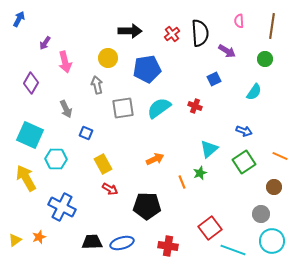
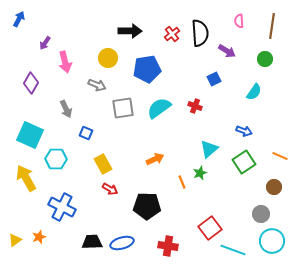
gray arrow at (97, 85): rotated 126 degrees clockwise
